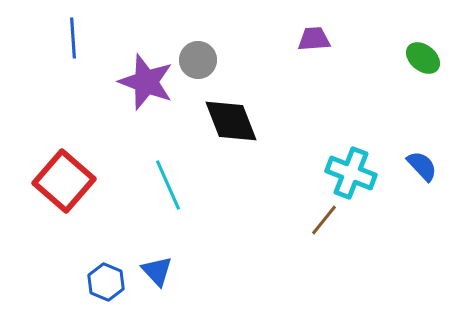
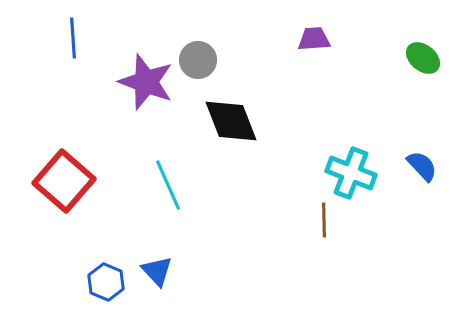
brown line: rotated 40 degrees counterclockwise
